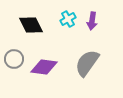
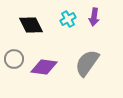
purple arrow: moved 2 px right, 4 px up
